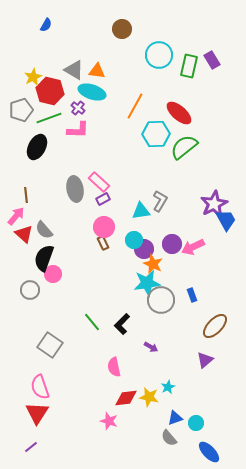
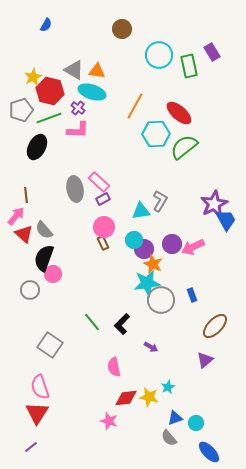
purple rectangle at (212, 60): moved 8 px up
green rectangle at (189, 66): rotated 25 degrees counterclockwise
